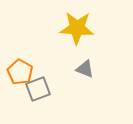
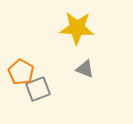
orange pentagon: moved 1 px right
